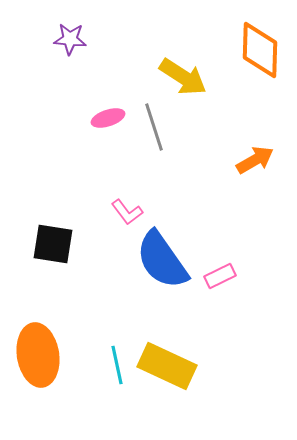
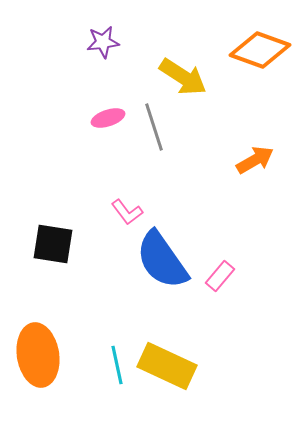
purple star: moved 33 px right, 3 px down; rotated 12 degrees counterclockwise
orange diamond: rotated 72 degrees counterclockwise
pink rectangle: rotated 24 degrees counterclockwise
